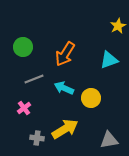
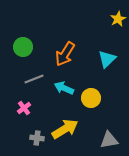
yellow star: moved 7 px up
cyan triangle: moved 2 px left, 1 px up; rotated 24 degrees counterclockwise
